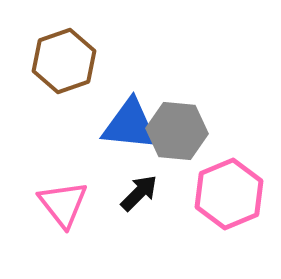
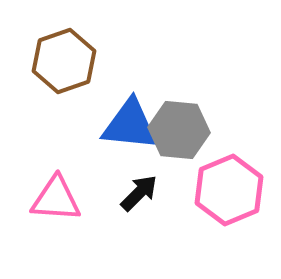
gray hexagon: moved 2 px right, 1 px up
pink hexagon: moved 4 px up
pink triangle: moved 7 px left, 5 px up; rotated 48 degrees counterclockwise
